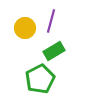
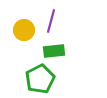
yellow circle: moved 1 px left, 2 px down
green rectangle: rotated 25 degrees clockwise
